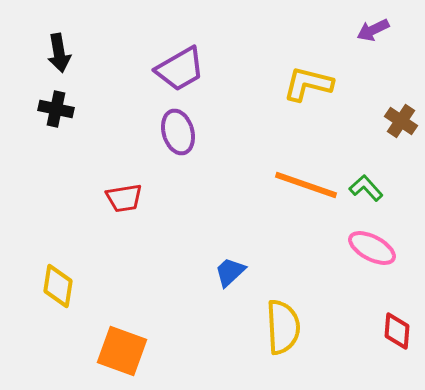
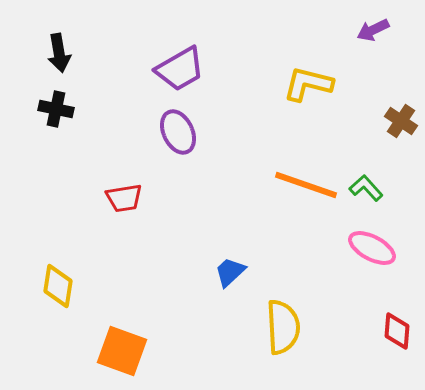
purple ellipse: rotated 9 degrees counterclockwise
